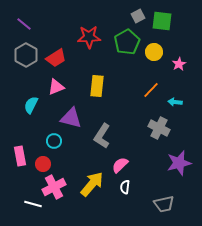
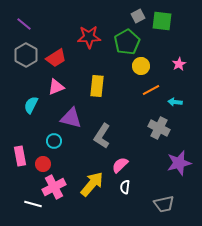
yellow circle: moved 13 px left, 14 px down
orange line: rotated 18 degrees clockwise
